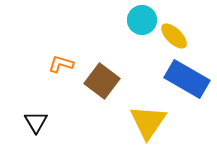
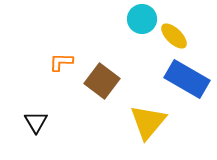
cyan circle: moved 1 px up
orange L-shape: moved 2 px up; rotated 15 degrees counterclockwise
yellow triangle: rotated 6 degrees clockwise
